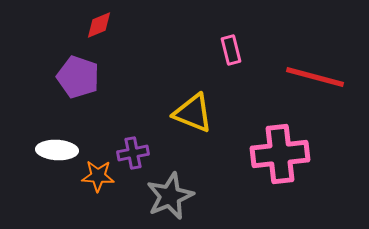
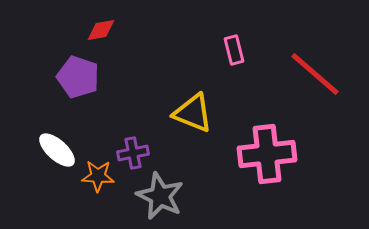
red diamond: moved 2 px right, 5 px down; rotated 12 degrees clockwise
pink rectangle: moved 3 px right
red line: moved 3 px up; rotated 26 degrees clockwise
white ellipse: rotated 39 degrees clockwise
pink cross: moved 13 px left
gray star: moved 10 px left; rotated 24 degrees counterclockwise
